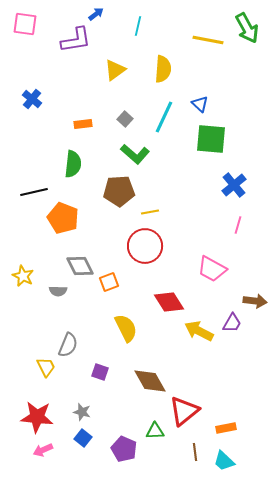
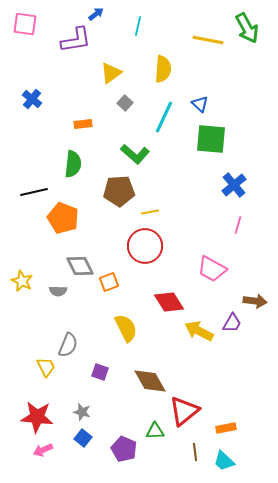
yellow triangle at (115, 70): moved 4 px left, 3 px down
gray square at (125, 119): moved 16 px up
yellow star at (23, 276): moved 1 px left, 5 px down
